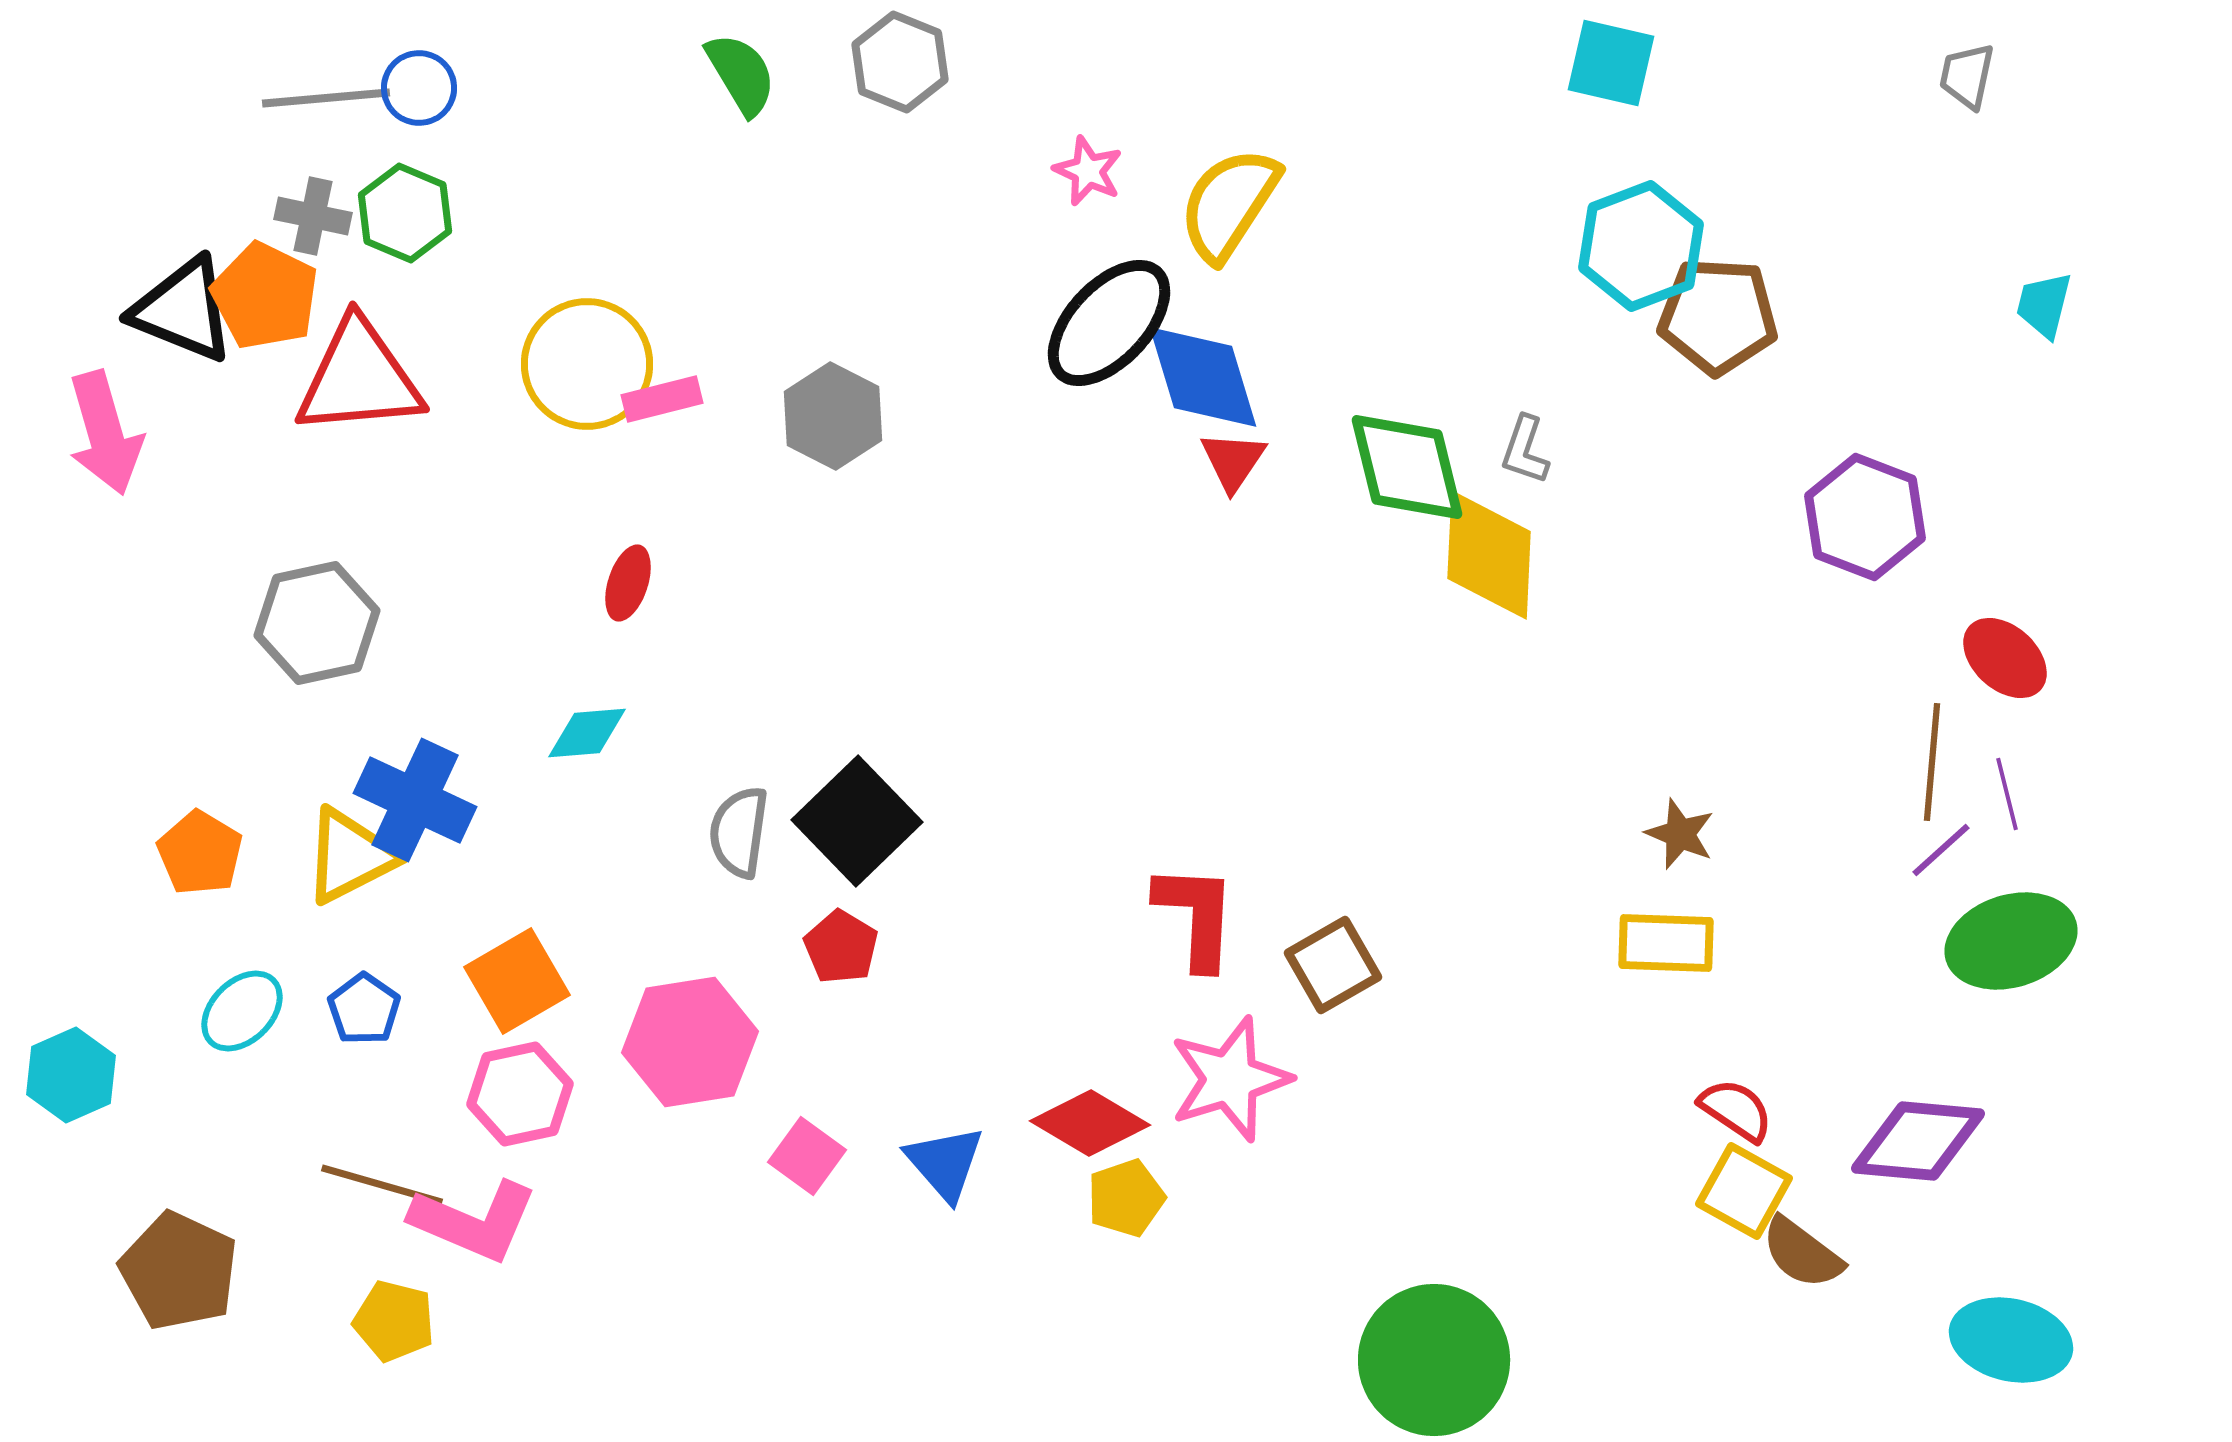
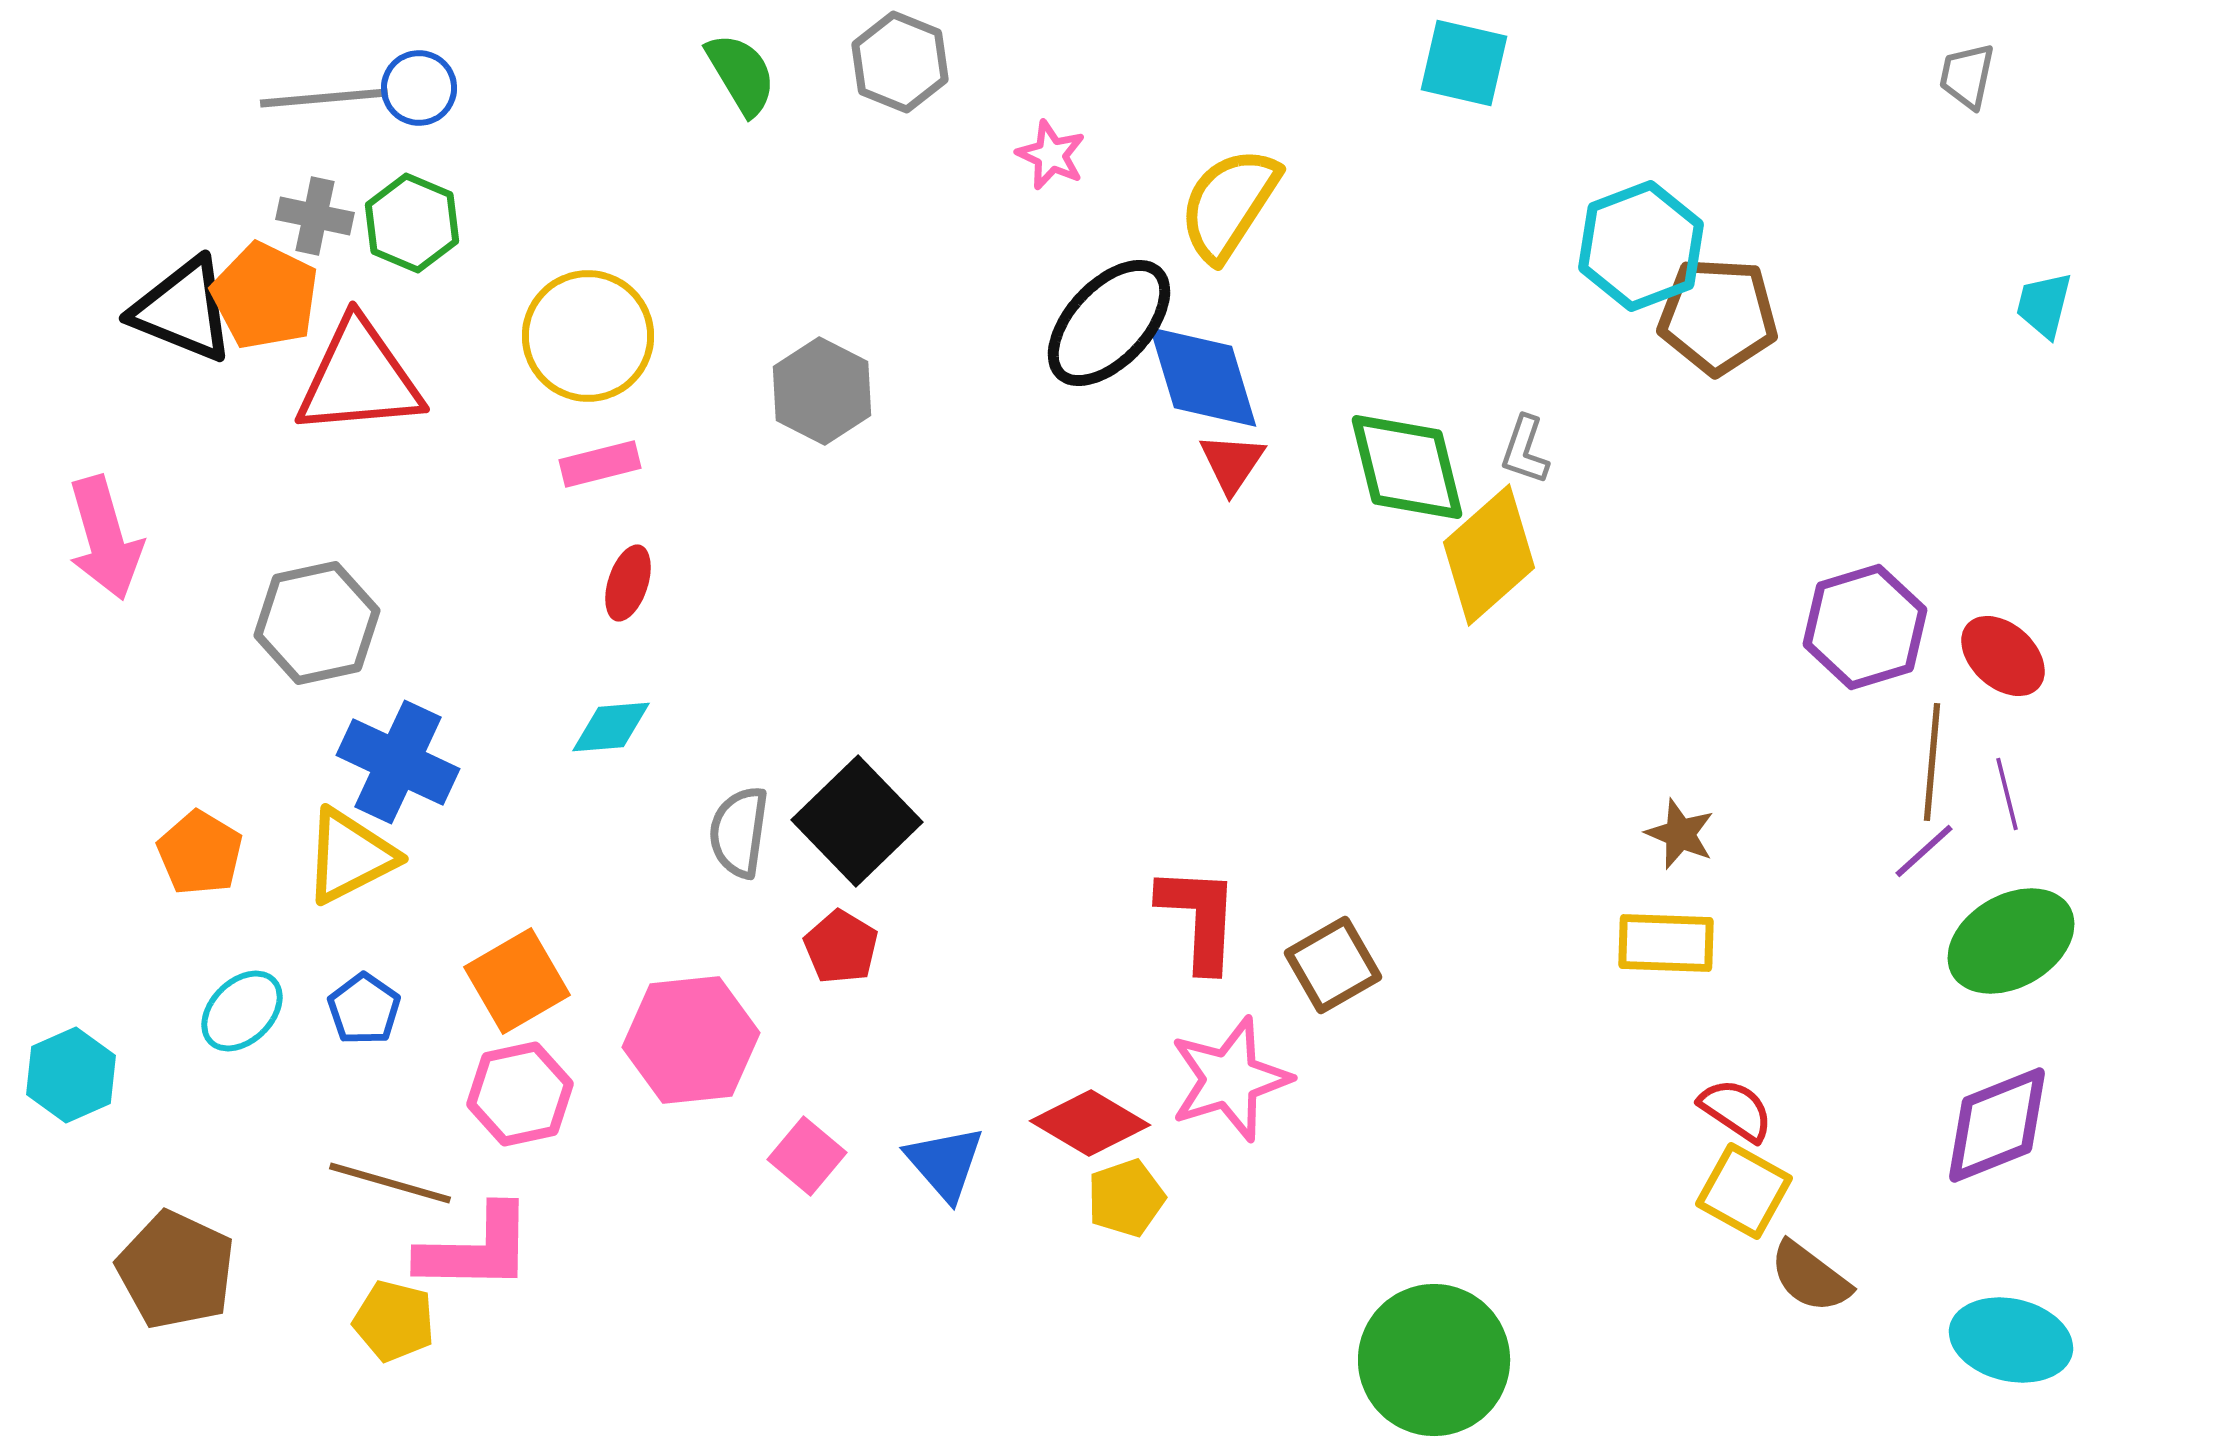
cyan square at (1611, 63): moved 147 px left
gray line at (326, 98): moved 2 px left
pink star at (1088, 171): moved 37 px left, 16 px up
green hexagon at (405, 213): moved 7 px right, 10 px down
gray cross at (313, 216): moved 2 px right
yellow circle at (587, 364): moved 1 px right, 28 px up
pink rectangle at (662, 399): moved 62 px left, 65 px down
gray hexagon at (833, 416): moved 11 px left, 25 px up
pink arrow at (105, 433): moved 105 px down
red triangle at (1233, 461): moved 1 px left, 2 px down
purple hexagon at (1865, 517): moved 110 px down; rotated 22 degrees clockwise
yellow diamond at (1489, 555): rotated 46 degrees clockwise
red ellipse at (2005, 658): moved 2 px left, 2 px up
cyan diamond at (587, 733): moved 24 px right, 6 px up
blue cross at (415, 800): moved 17 px left, 38 px up
purple line at (1941, 850): moved 17 px left, 1 px down
red L-shape at (1196, 916): moved 3 px right, 2 px down
green ellipse at (2011, 941): rotated 13 degrees counterclockwise
pink hexagon at (690, 1042): moved 1 px right, 2 px up; rotated 3 degrees clockwise
purple diamond at (1918, 1141): moved 79 px right, 16 px up; rotated 27 degrees counterclockwise
pink square at (807, 1156): rotated 4 degrees clockwise
brown line at (382, 1185): moved 8 px right, 2 px up
pink L-shape at (474, 1221): moved 2 px right, 28 px down; rotated 22 degrees counterclockwise
brown semicircle at (1802, 1253): moved 8 px right, 24 px down
brown pentagon at (179, 1271): moved 3 px left, 1 px up
